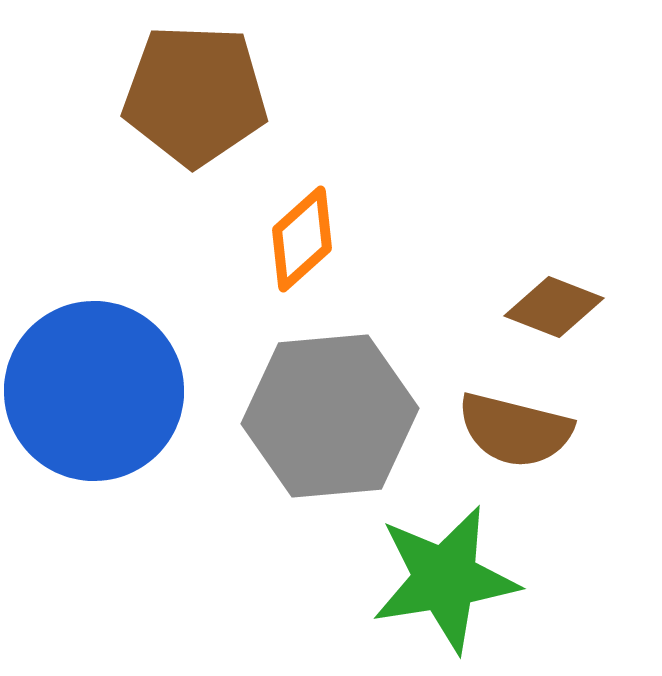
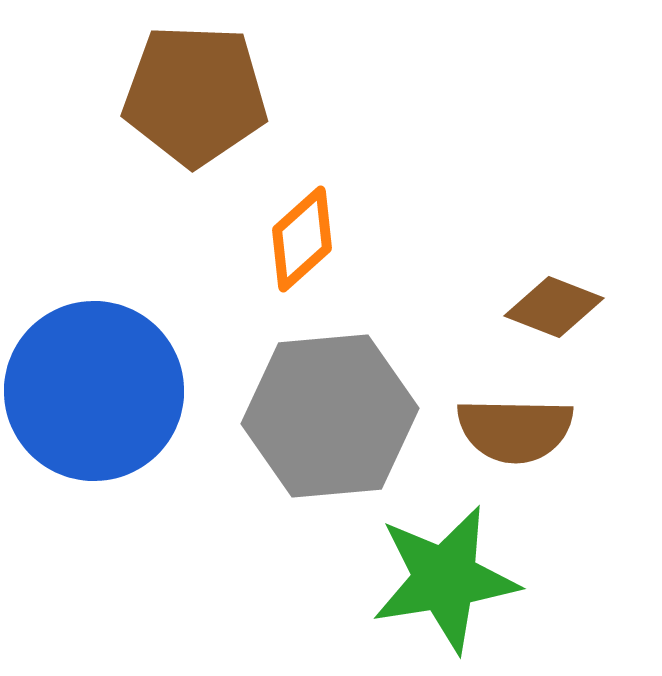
brown semicircle: rotated 13 degrees counterclockwise
